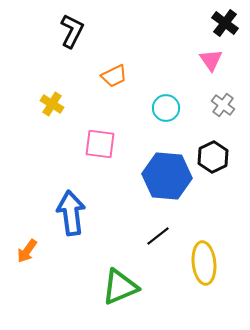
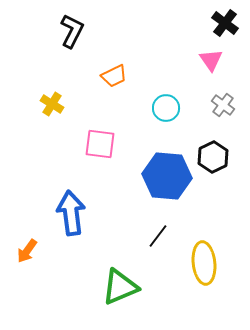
black line: rotated 15 degrees counterclockwise
